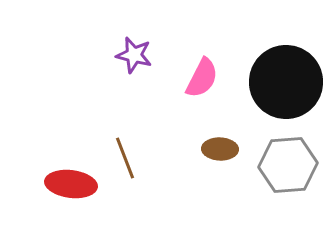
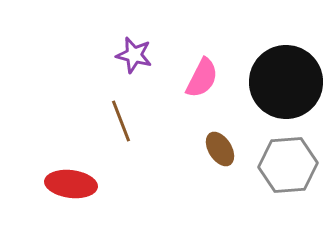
brown ellipse: rotated 56 degrees clockwise
brown line: moved 4 px left, 37 px up
